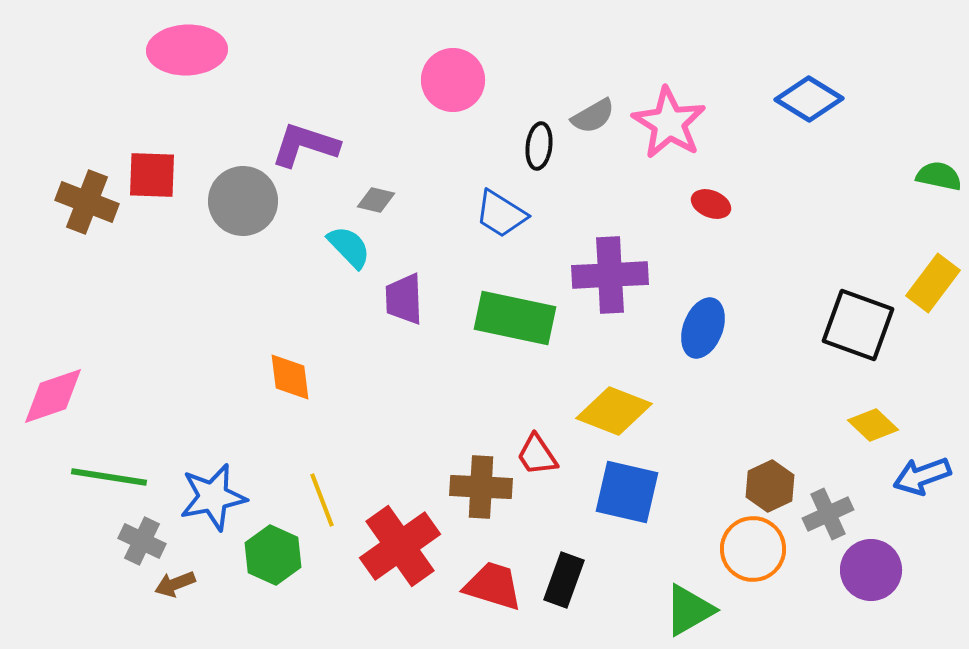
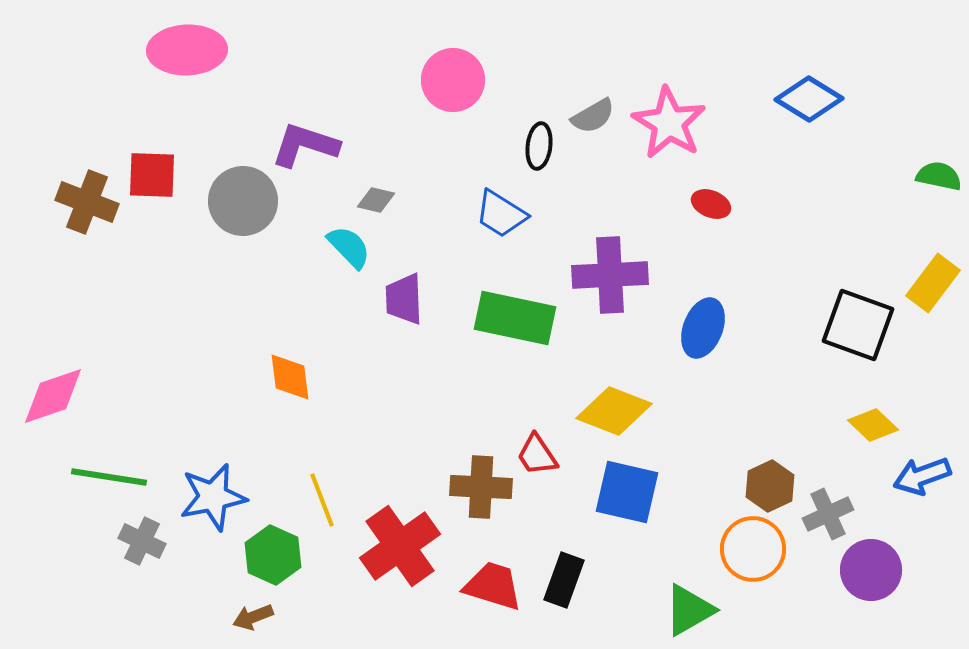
brown arrow at (175, 584): moved 78 px right, 33 px down
